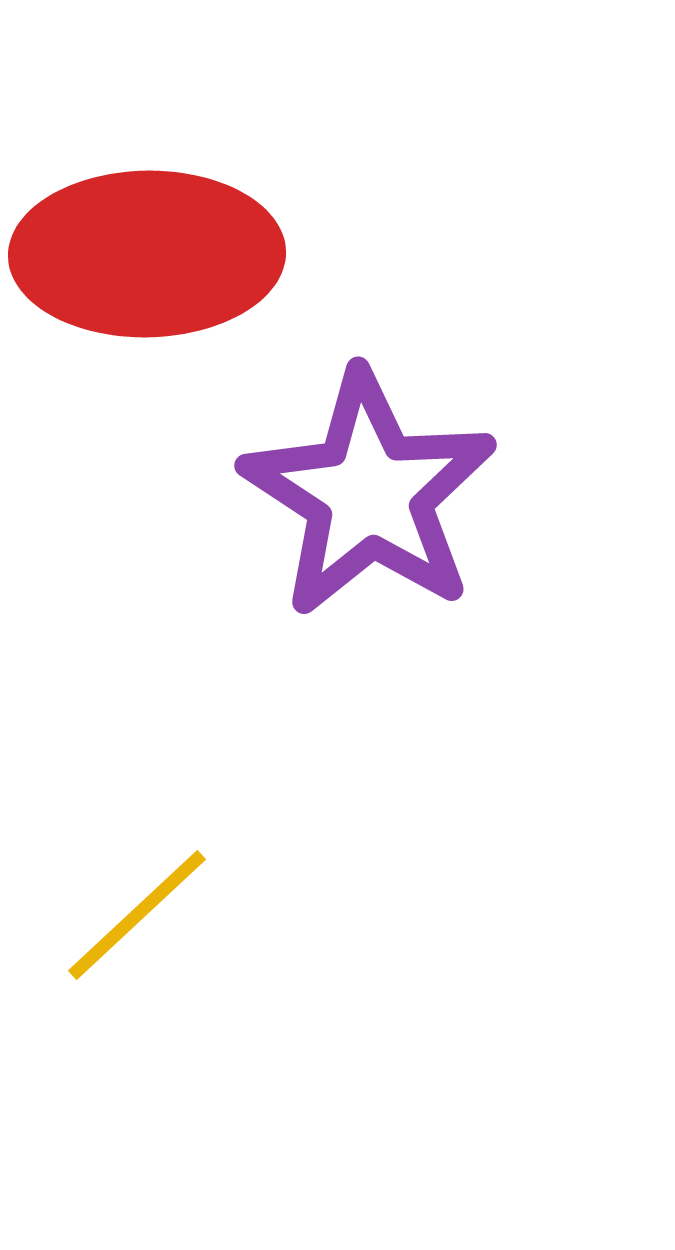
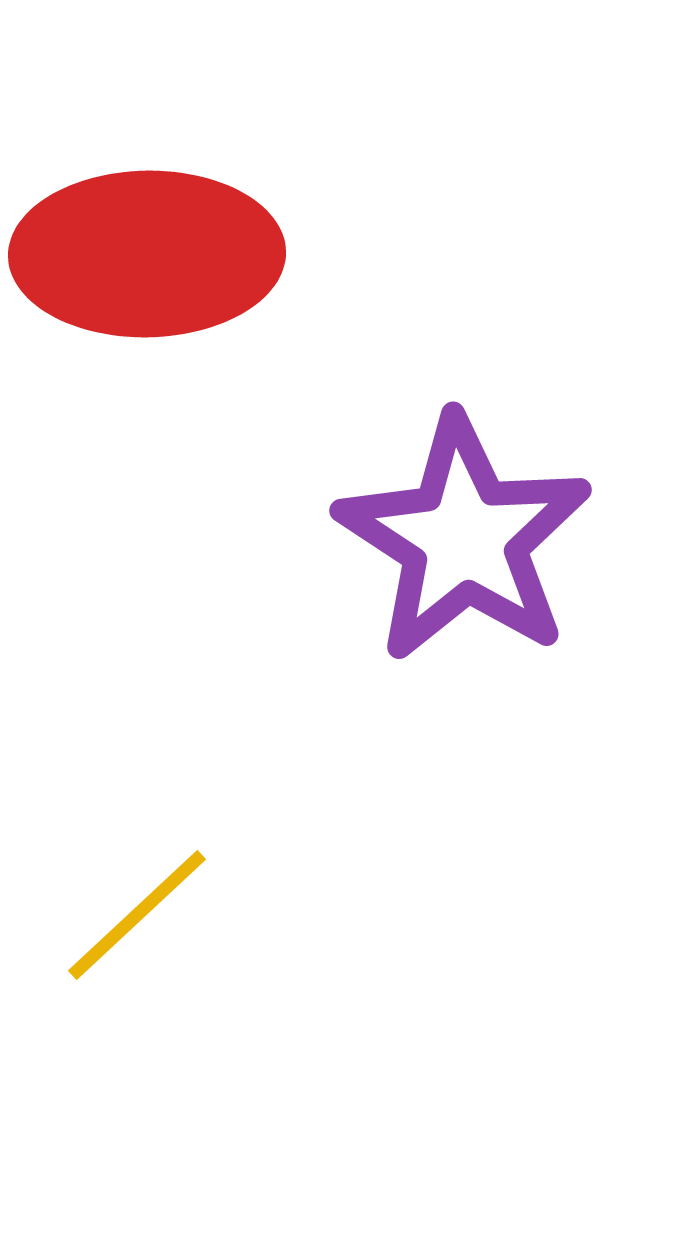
purple star: moved 95 px right, 45 px down
